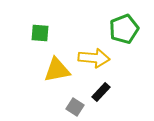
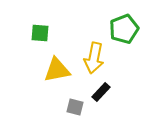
yellow arrow: rotated 96 degrees clockwise
gray square: rotated 18 degrees counterclockwise
